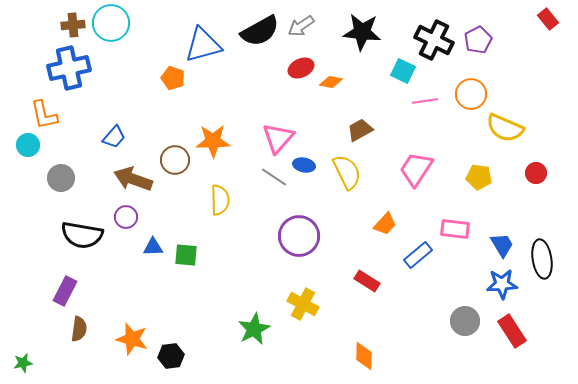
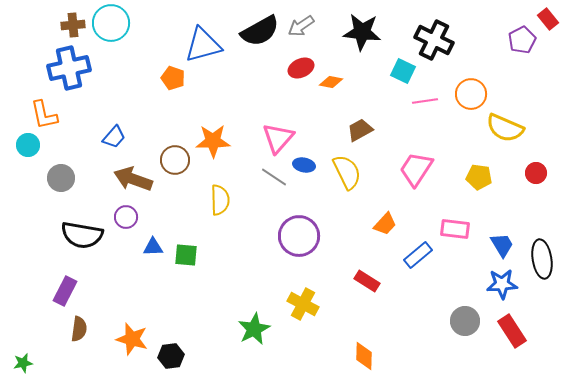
purple pentagon at (478, 40): moved 44 px right
